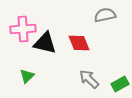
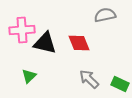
pink cross: moved 1 px left, 1 px down
green triangle: moved 2 px right
green rectangle: rotated 54 degrees clockwise
